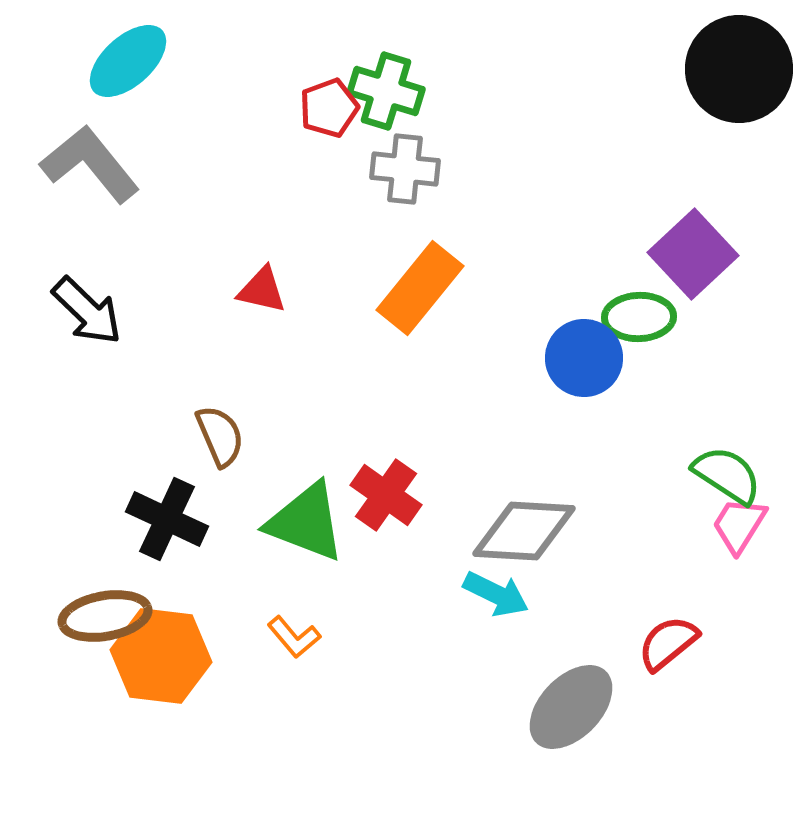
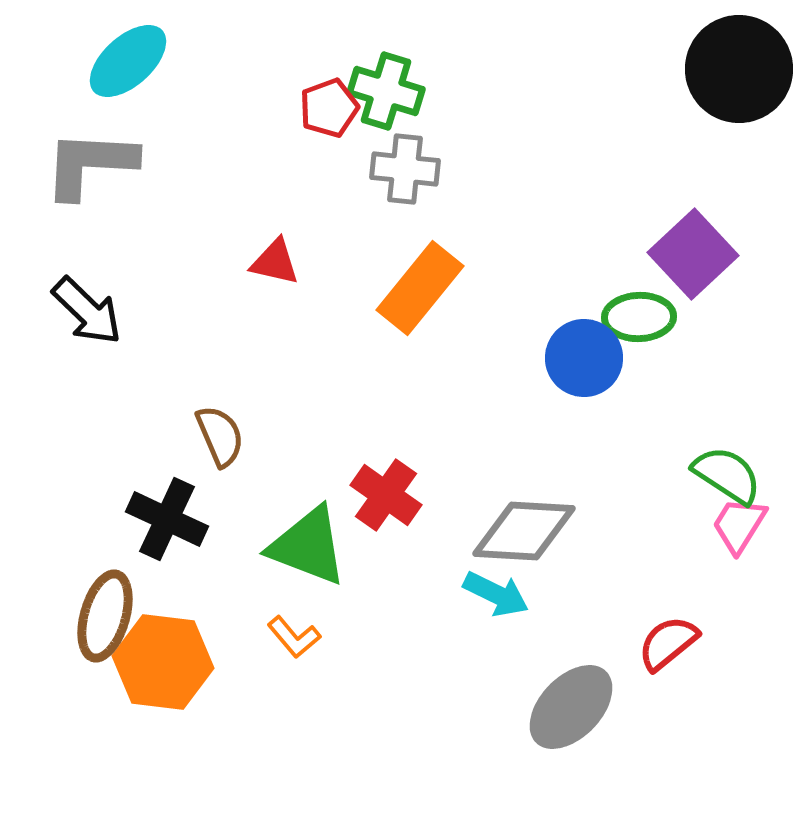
gray L-shape: rotated 48 degrees counterclockwise
red triangle: moved 13 px right, 28 px up
green triangle: moved 2 px right, 24 px down
brown ellipse: rotated 64 degrees counterclockwise
orange hexagon: moved 2 px right, 6 px down
